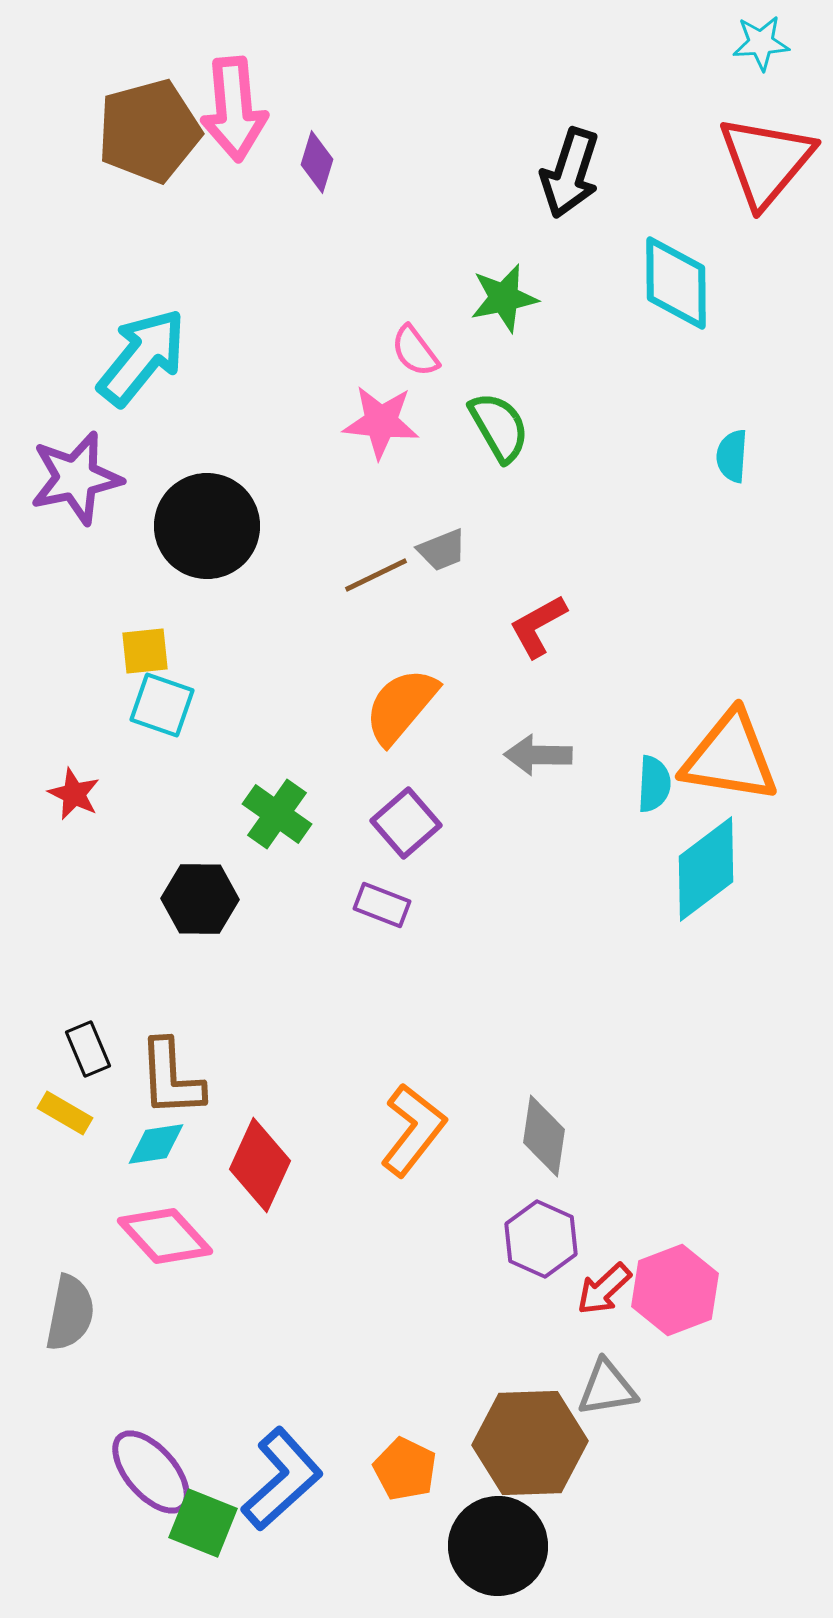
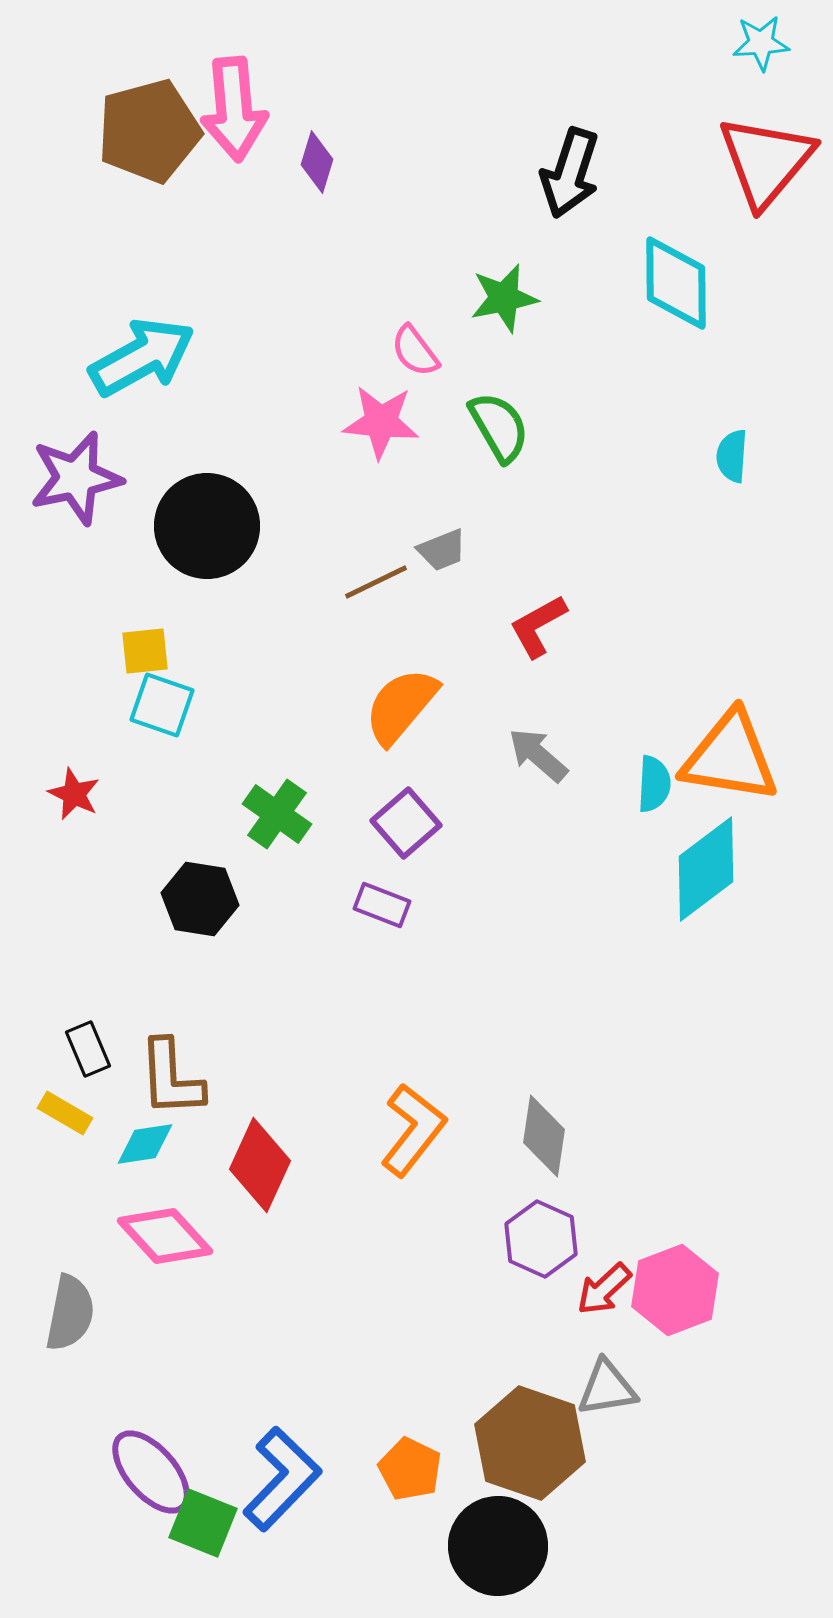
cyan arrow at (142, 357): rotated 22 degrees clockwise
brown line at (376, 575): moved 7 px down
gray arrow at (538, 755): rotated 40 degrees clockwise
black hexagon at (200, 899): rotated 8 degrees clockwise
cyan diamond at (156, 1144): moved 11 px left
brown hexagon at (530, 1443): rotated 21 degrees clockwise
orange pentagon at (405, 1469): moved 5 px right
blue L-shape at (282, 1479): rotated 4 degrees counterclockwise
